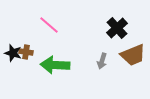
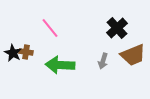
pink line: moved 1 px right, 3 px down; rotated 10 degrees clockwise
black star: rotated 12 degrees clockwise
gray arrow: moved 1 px right
green arrow: moved 5 px right
